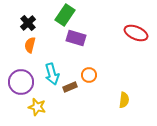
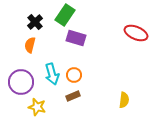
black cross: moved 7 px right, 1 px up
orange circle: moved 15 px left
brown rectangle: moved 3 px right, 9 px down
